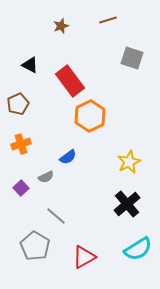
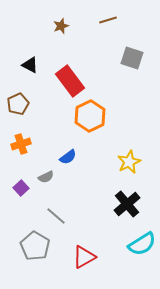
cyan semicircle: moved 4 px right, 5 px up
